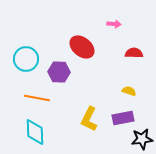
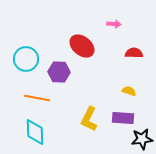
red ellipse: moved 1 px up
purple rectangle: rotated 15 degrees clockwise
